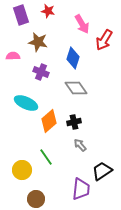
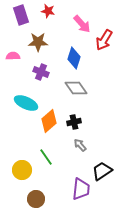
pink arrow: rotated 12 degrees counterclockwise
brown star: rotated 12 degrees counterclockwise
blue diamond: moved 1 px right
